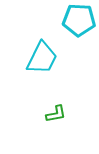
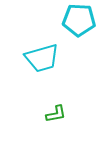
cyan trapezoid: rotated 48 degrees clockwise
